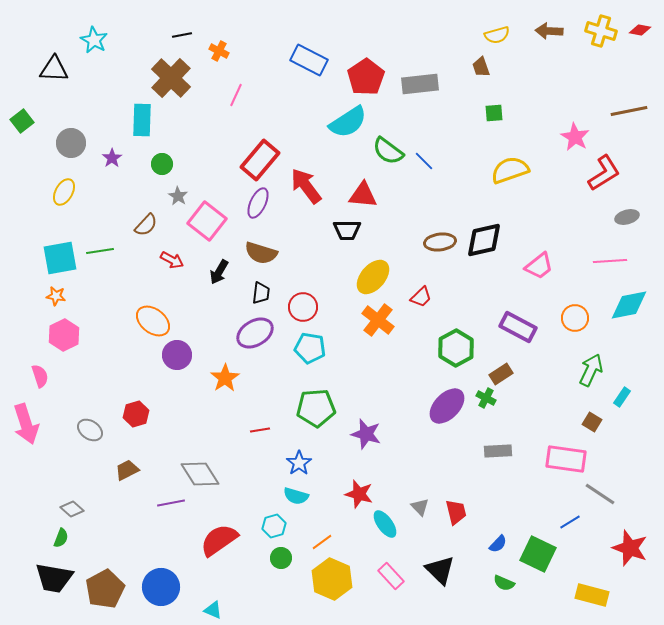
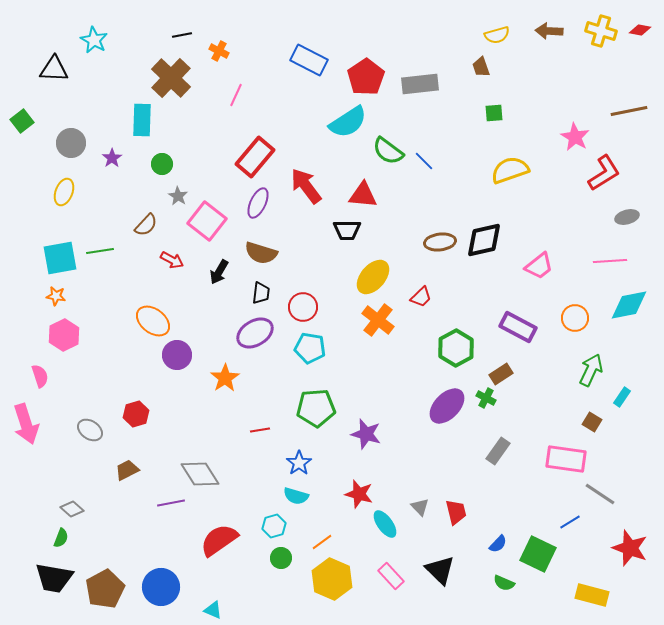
red rectangle at (260, 160): moved 5 px left, 3 px up
yellow ellipse at (64, 192): rotated 8 degrees counterclockwise
gray rectangle at (498, 451): rotated 52 degrees counterclockwise
